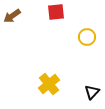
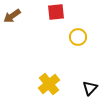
yellow circle: moved 9 px left
black triangle: moved 2 px left, 4 px up
